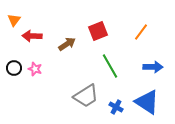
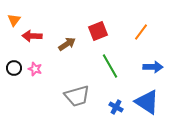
gray trapezoid: moved 9 px left; rotated 16 degrees clockwise
